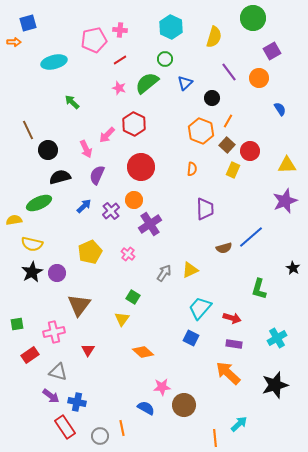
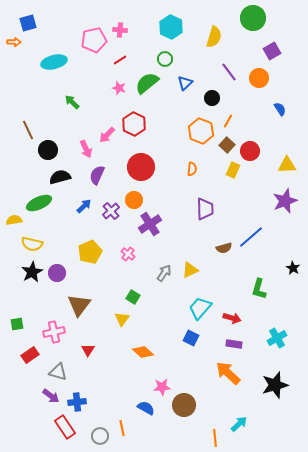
blue cross at (77, 402): rotated 18 degrees counterclockwise
